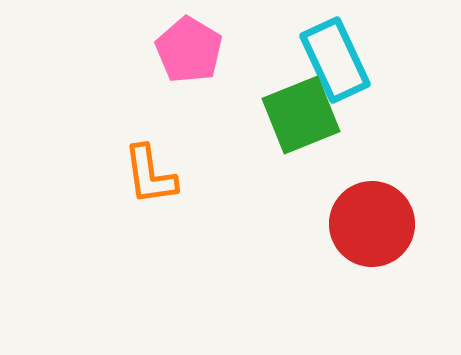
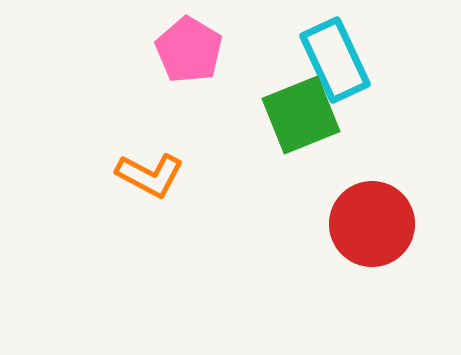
orange L-shape: rotated 54 degrees counterclockwise
